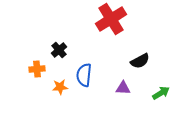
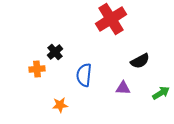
black cross: moved 4 px left, 2 px down
orange star: moved 18 px down
